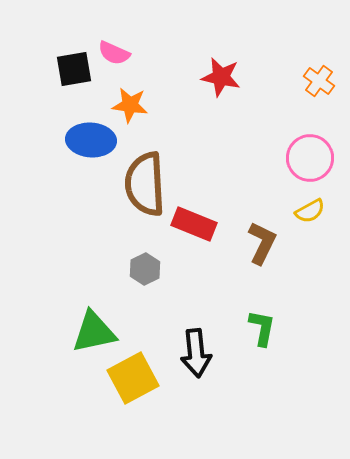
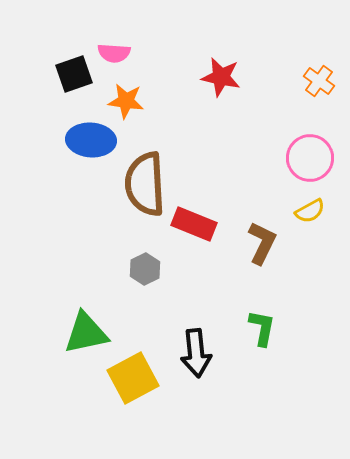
pink semicircle: rotated 20 degrees counterclockwise
black square: moved 5 px down; rotated 9 degrees counterclockwise
orange star: moved 4 px left, 4 px up
green triangle: moved 8 px left, 1 px down
